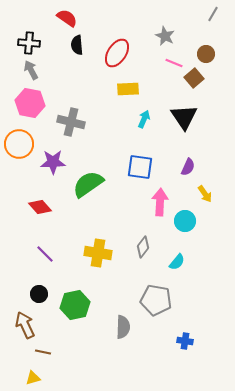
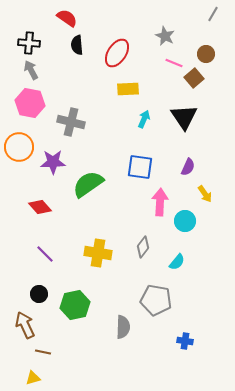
orange circle: moved 3 px down
